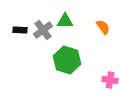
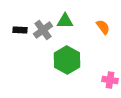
green hexagon: rotated 12 degrees clockwise
